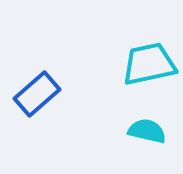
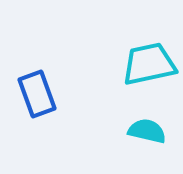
blue rectangle: rotated 69 degrees counterclockwise
